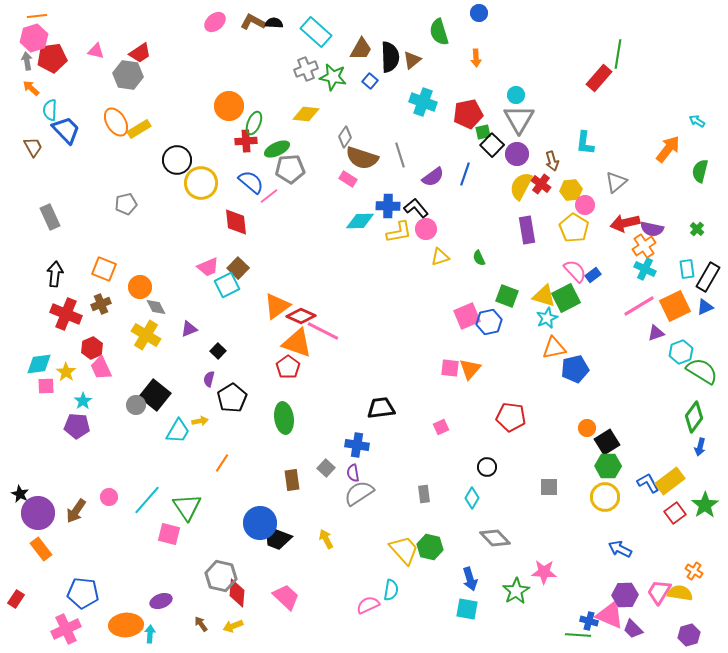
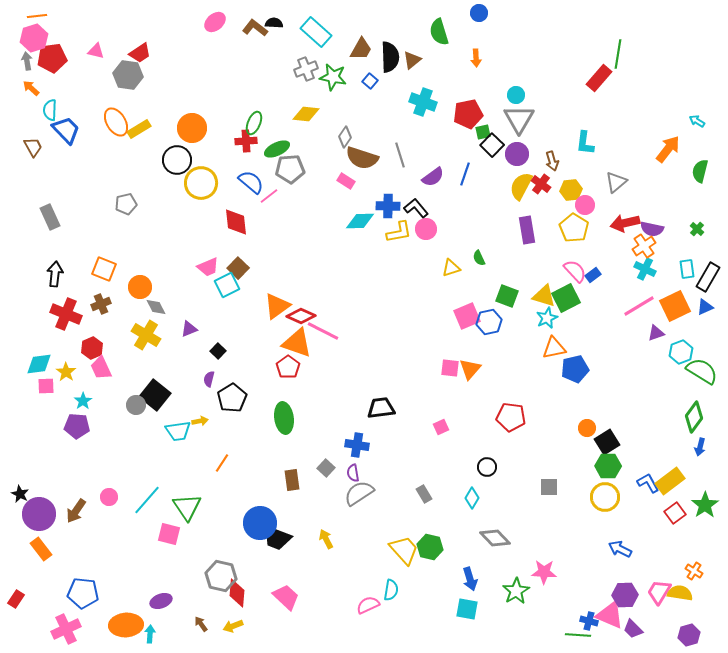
brown L-shape at (253, 22): moved 2 px right, 6 px down; rotated 10 degrees clockwise
orange circle at (229, 106): moved 37 px left, 22 px down
pink rectangle at (348, 179): moved 2 px left, 2 px down
yellow triangle at (440, 257): moved 11 px right, 11 px down
cyan trapezoid at (178, 431): rotated 52 degrees clockwise
gray rectangle at (424, 494): rotated 24 degrees counterclockwise
purple circle at (38, 513): moved 1 px right, 1 px down
